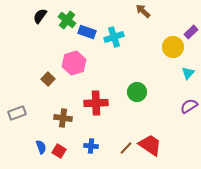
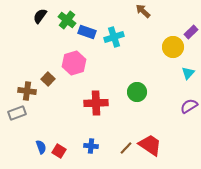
brown cross: moved 36 px left, 27 px up
